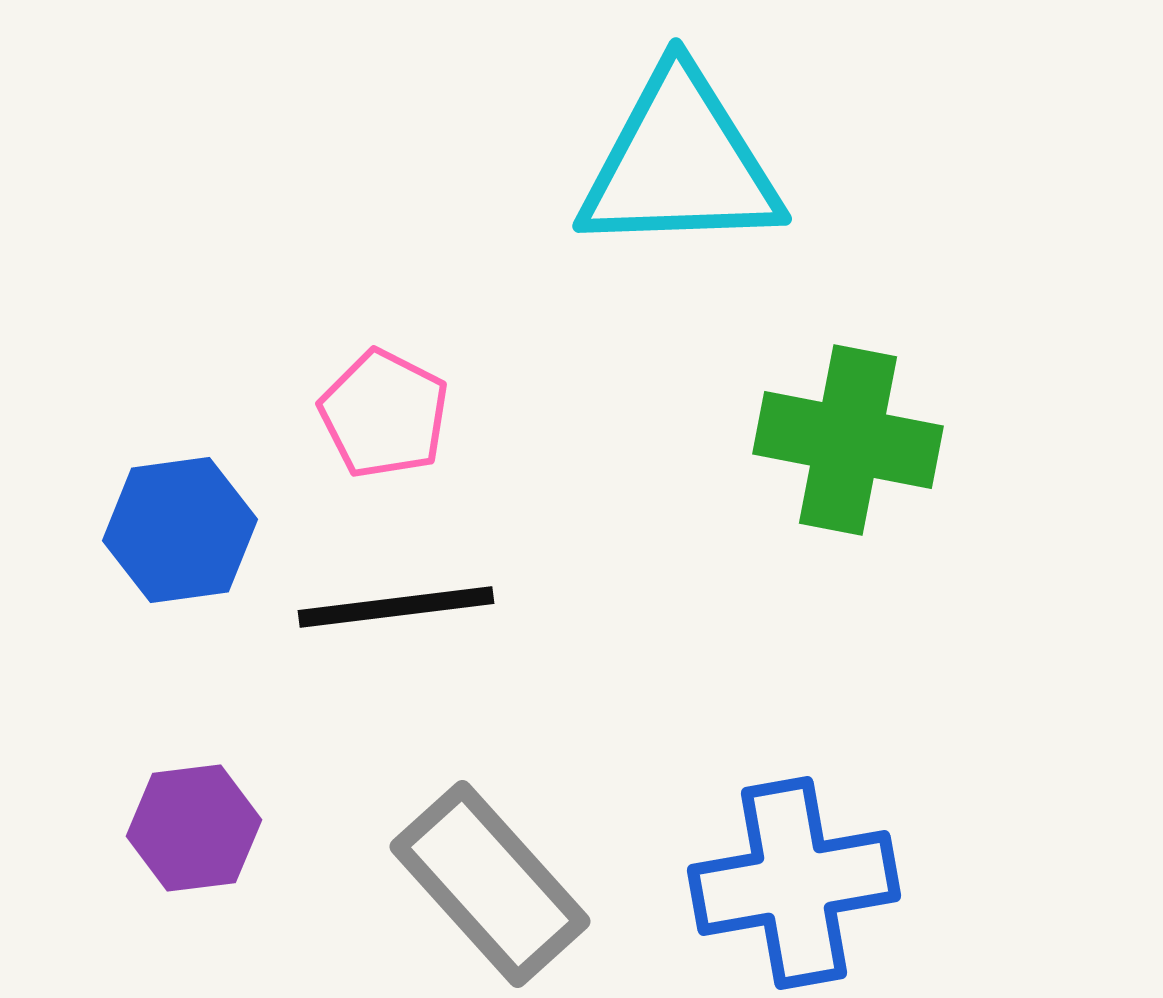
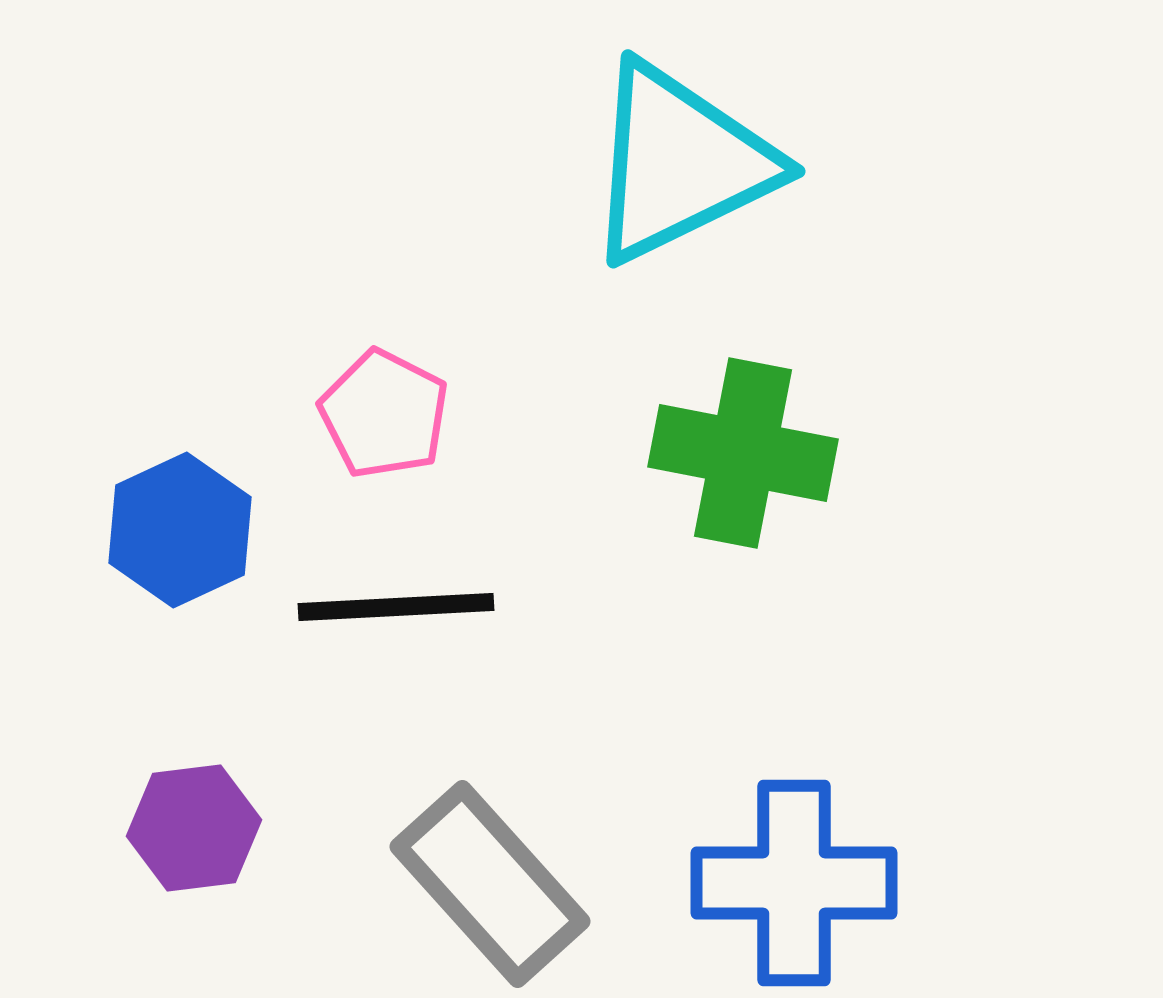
cyan triangle: rotated 24 degrees counterclockwise
green cross: moved 105 px left, 13 px down
blue hexagon: rotated 17 degrees counterclockwise
black line: rotated 4 degrees clockwise
blue cross: rotated 10 degrees clockwise
